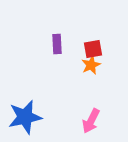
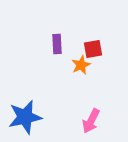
orange star: moved 10 px left
